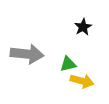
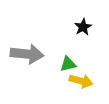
yellow arrow: moved 1 px left
